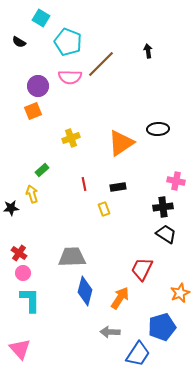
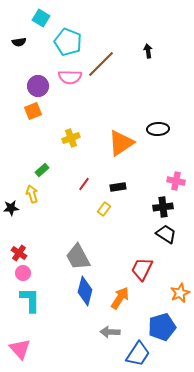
black semicircle: rotated 40 degrees counterclockwise
red line: rotated 48 degrees clockwise
yellow rectangle: rotated 56 degrees clockwise
gray trapezoid: moved 6 px right; rotated 116 degrees counterclockwise
